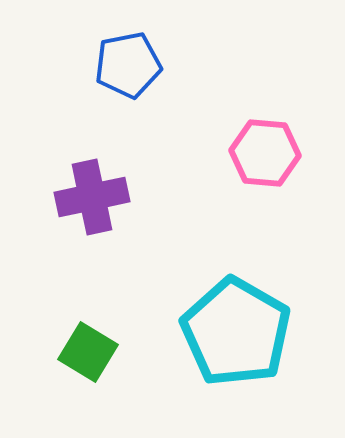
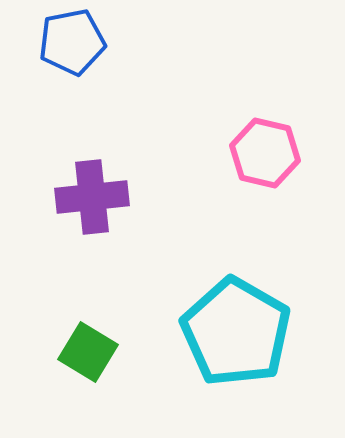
blue pentagon: moved 56 px left, 23 px up
pink hexagon: rotated 8 degrees clockwise
purple cross: rotated 6 degrees clockwise
